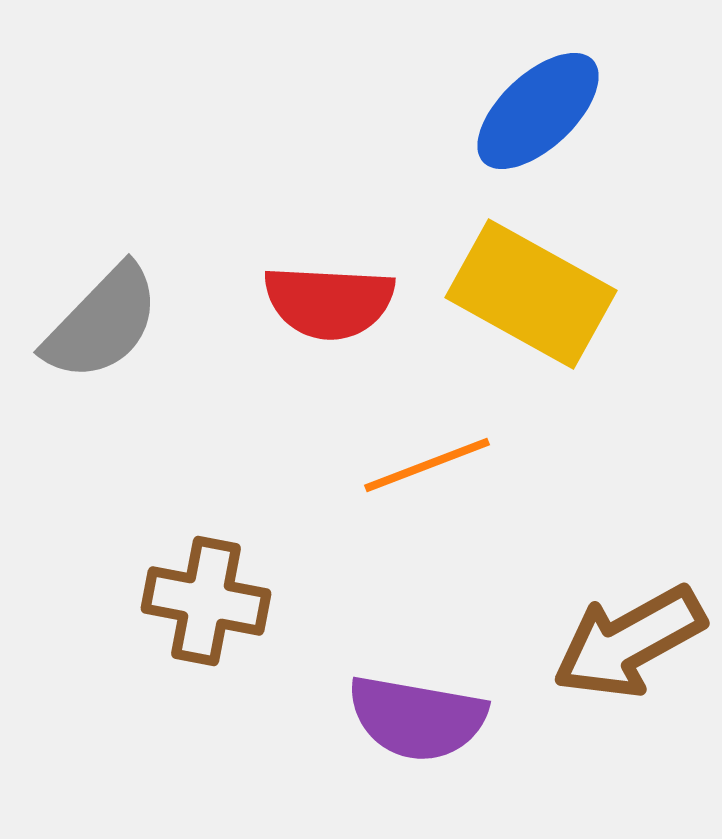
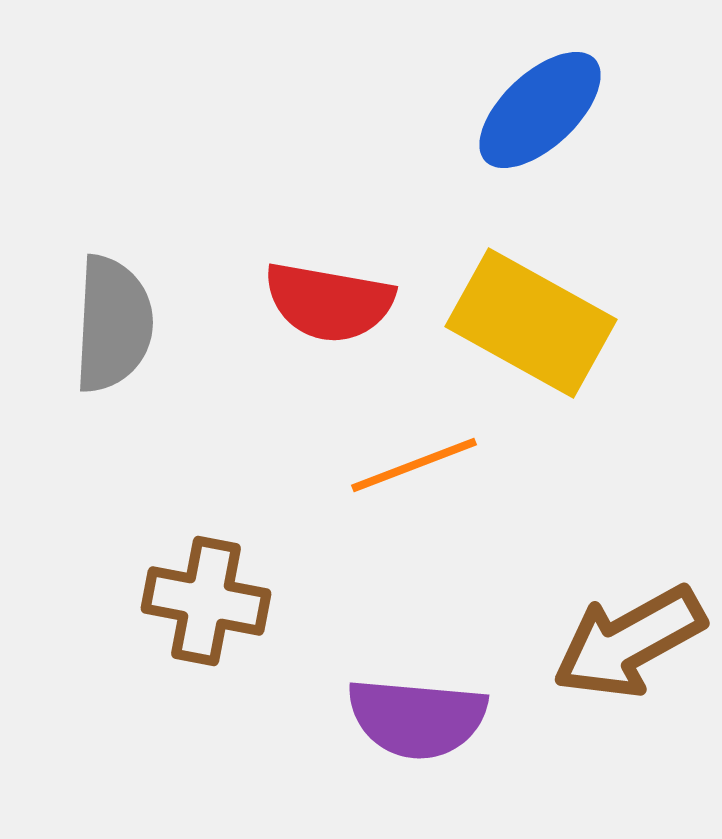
blue ellipse: moved 2 px right, 1 px up
yellow rectangle: moved 29 px down
red semicircle: rotated 7 degrees clockwise
gray semicircle: moved 11 px right, 1 px down; rotated 41 degrees counterclockwise
orange line: moved 13 px left
purple semicircle: rotated 5 degrees counterclockwise
